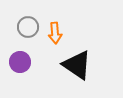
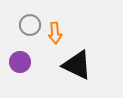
gray circle: moved 2 px right, 2 px up
black triangle: rotated 8 degrees counterclockwise
